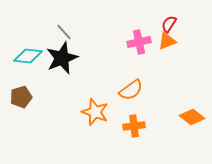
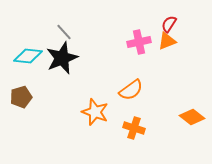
orange cross: moved 2 px down; rotated 25 degrees clockwise
